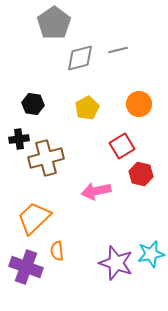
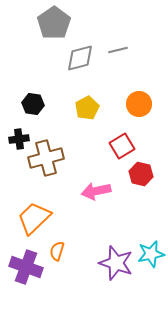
orange semicircle: rotated 24 degrees clockwise
